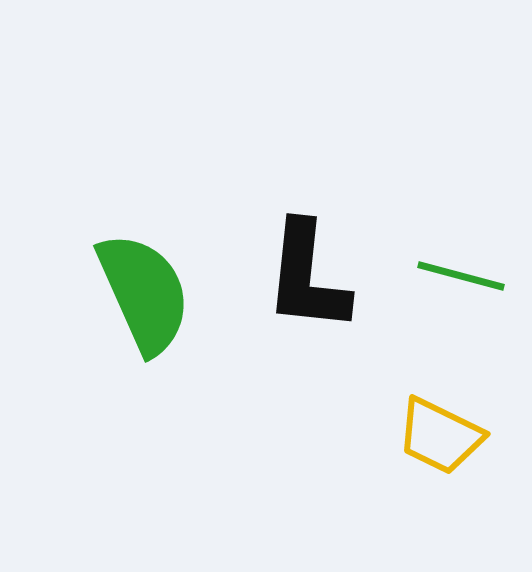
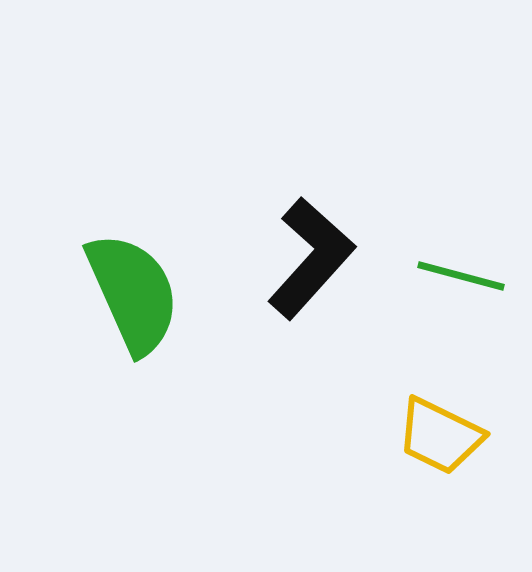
black L-shape: moved 4 px right, 19 px up; rotated 144 degrees counterclockwise
green semicircle: moved 11 px left
